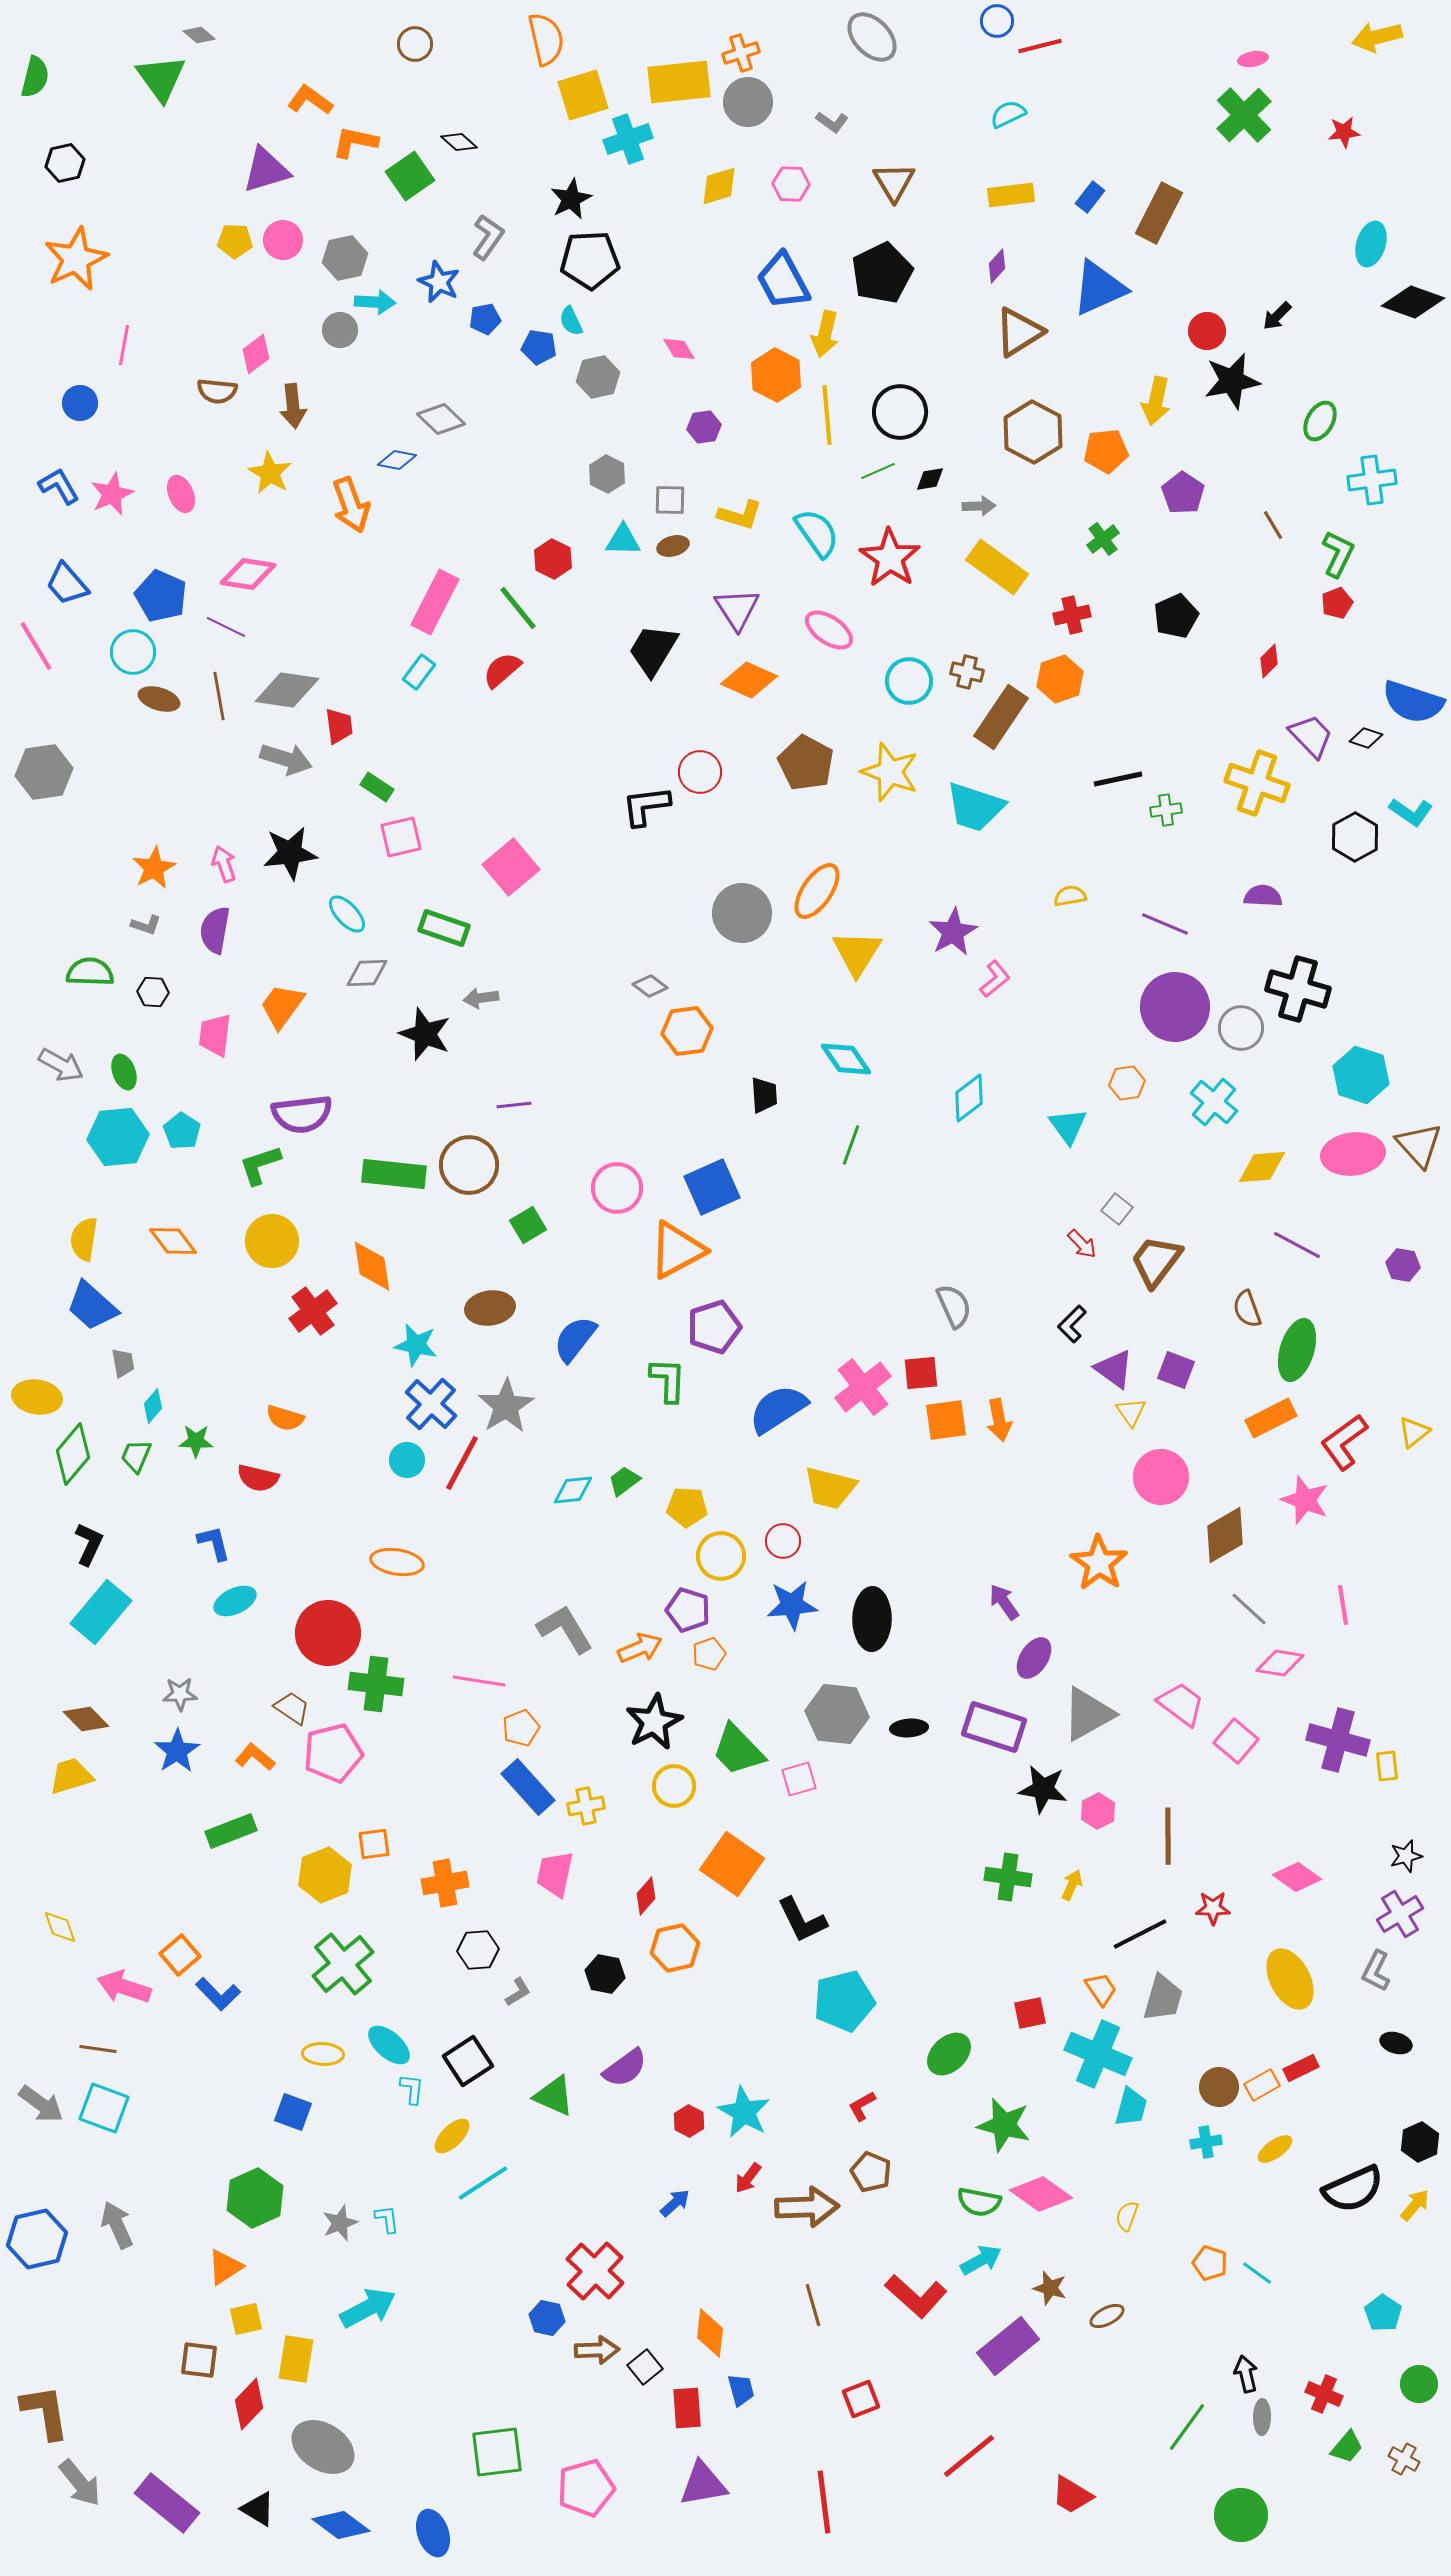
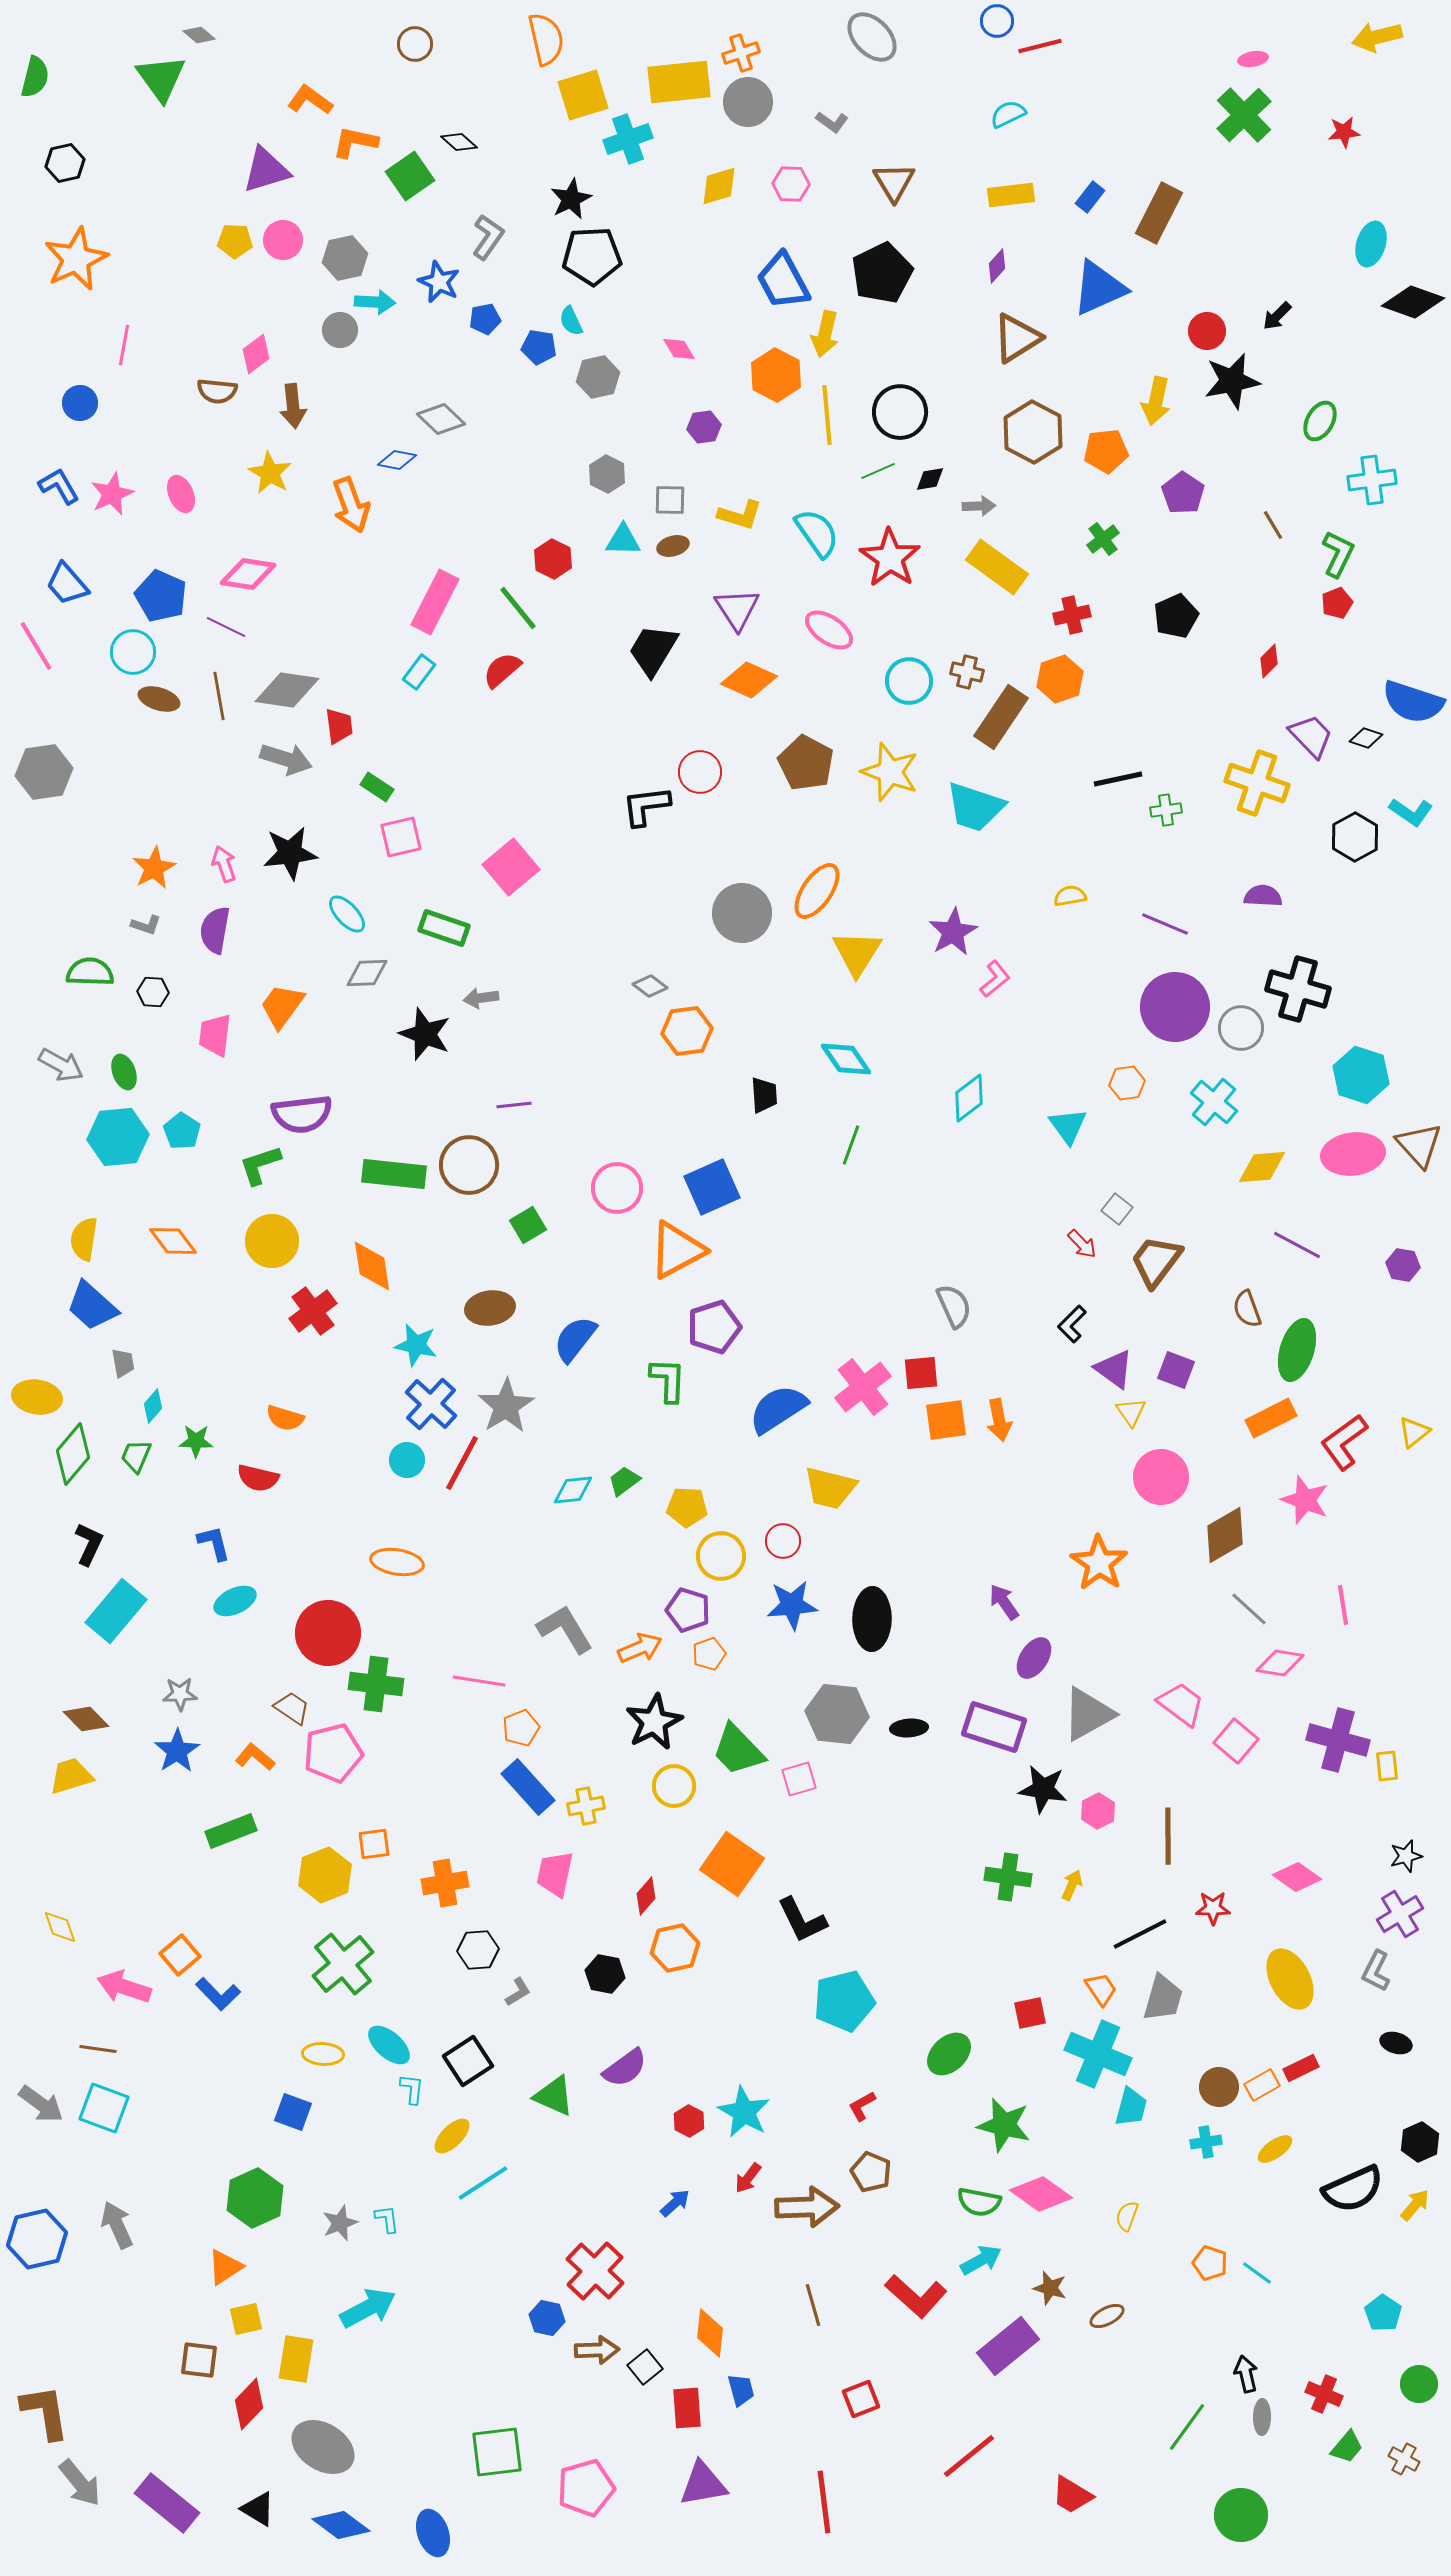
black pentagon at (590, 260): moved 2 px right, 4 px up
brown triangle at (1019, 332): moved 2 px left, 6 px down
cyan rectangle at (101, 1612): moved 15 px right, 1 px up
